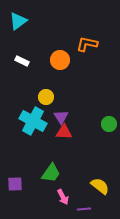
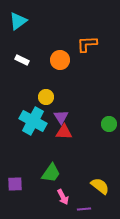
orange L-shape: rotated 15 degrees counterclockwise
white rectangle: moved 1 px up
